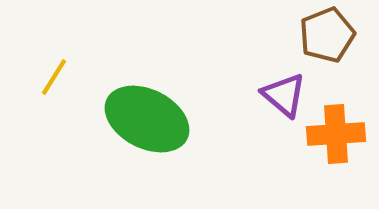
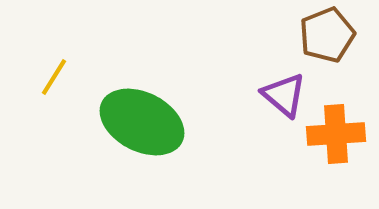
green ellipse: moved 5 px left, 3 px down
